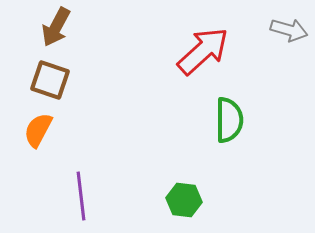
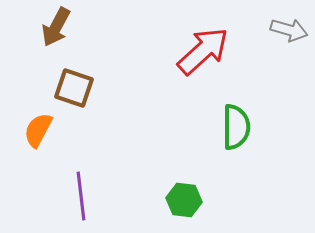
brown square: moved 24 px right, 8 px down
green semicircle: moved 7 px right, 7 px down
